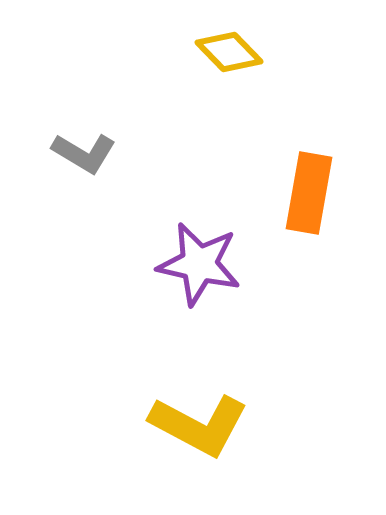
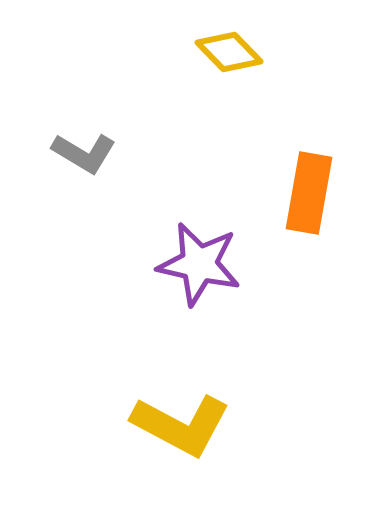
yellow L-shape: moved 18 px left
